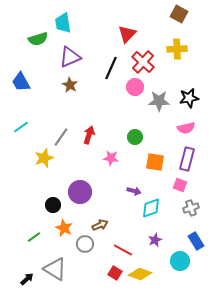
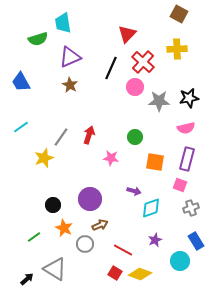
purple circle: moved 10 px right, 7 px down
